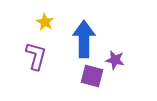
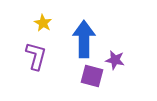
yellow star: moved 2 px left, 1 px down
